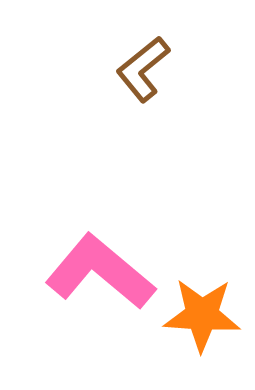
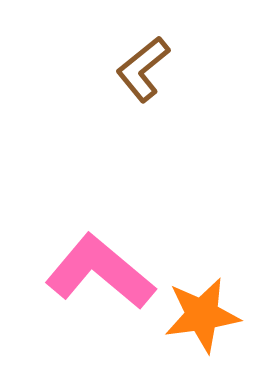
orange star: rotated 12 degrees counterclockwise
